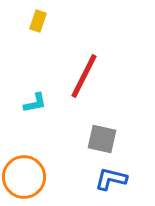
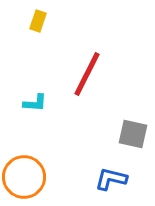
red line: moved 3 px right, 2 px up
cyan L-shape: rotated 15 degrees clockwise
gray square: moved 31 px right, 5 px up
